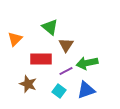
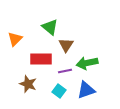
purple line: moved 1 px left; rotated 16 degrees clockwise
